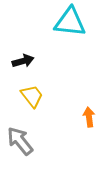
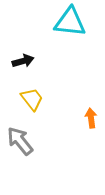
yellow trapezoid: moved 3 px down
orange arrow: moved 2 px right, 1 px down
